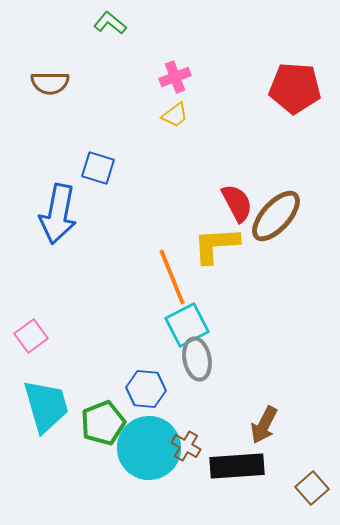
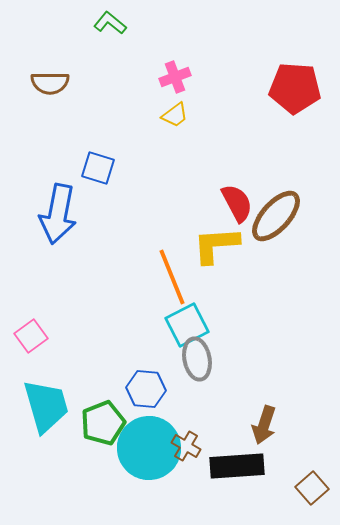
brown arrow: rotated 9 degrees counterclockwise
